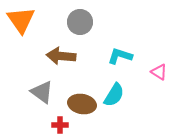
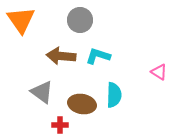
gray circle: moved 2 px up
cyan L-shape: moved 22 px left
cyan semicircle: rotated 30 degrees counterclockwise
